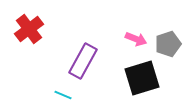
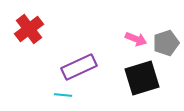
gray pentagon: moved 2 px left, 1 px up
purple rectangle: moved 4 px left, 6 px down; rotated 36 degrees clockwise
cyan line: rotated 18 degrees counterclockwise
